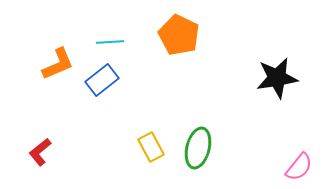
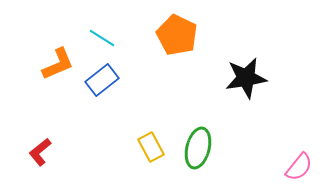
orange pentagon: moved 2 px left
cyan line: moved 8 px left, 4 px up; rotated 36 degrees clockwise
black star: moved 31 px left
